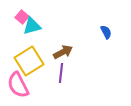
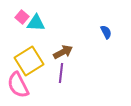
cyan triangle: moved 4 px right, 3 px up; rotated 18 degrees clockwise
